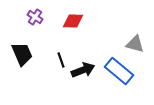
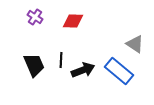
gray triangle: rotated 18 degrees clockwise
black trapezoid: moved 12 px right, 11 px down
black line: rotated 21 degrees clockwise
